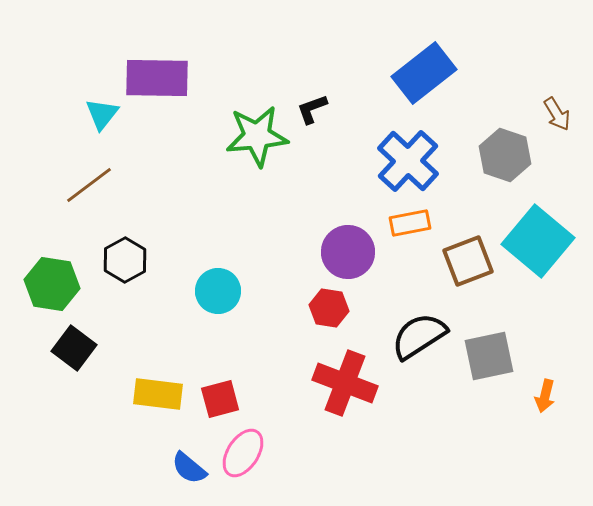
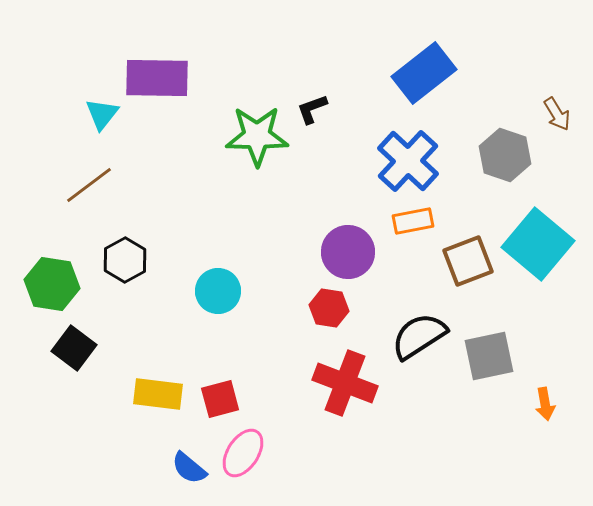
green star: rotated 6 degrees clockwise
orange rectangle: moved 3 px right, 2 px up
cyan square: moved 3 px down
orange arrow: moved 8 px down; rotated 24 degrees counterclockwise
